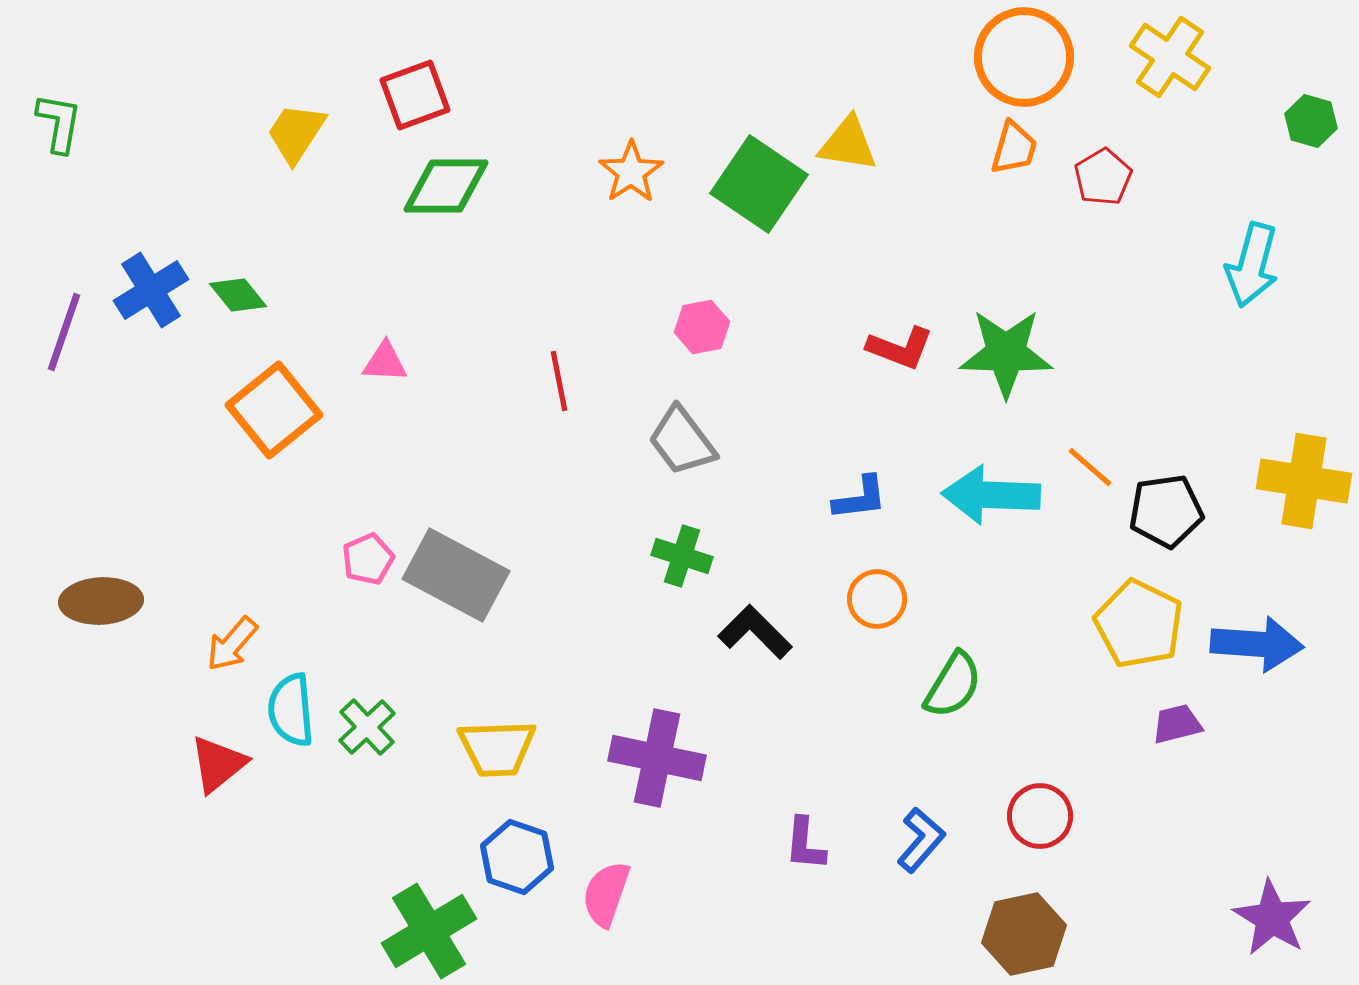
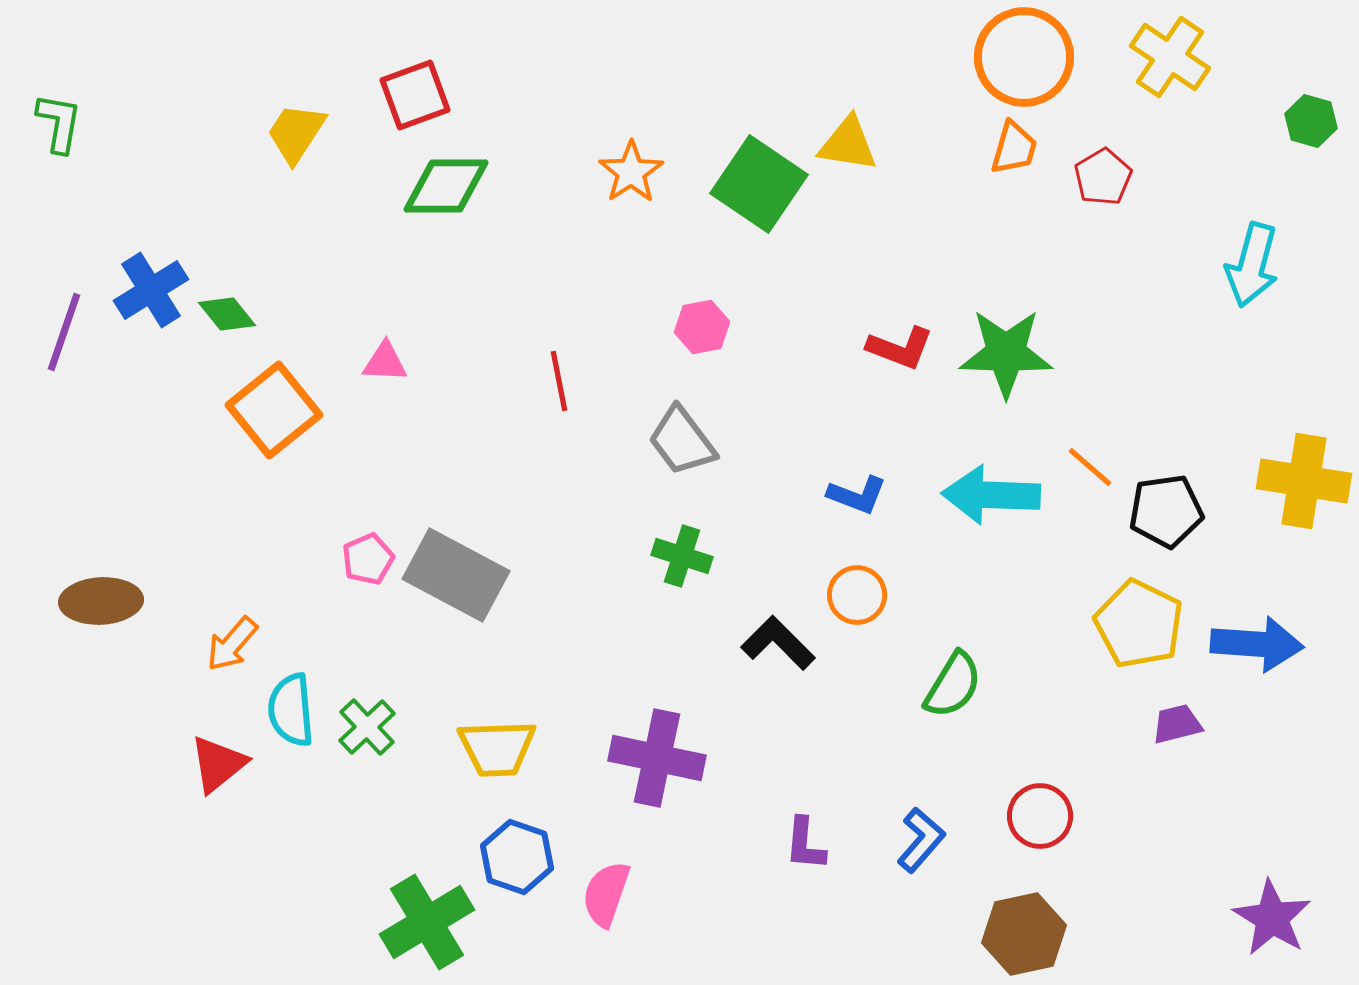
green diamond at (238, 295): moved 11 px left, 19 px down
blue L-shape at (860, 498): moved 3 px left, 3 px up; rotated 28 degrees clockwise
orange circle at (877, 599): moved 20 px left, 4 px up
black L-shape at (755, 632): moved 23 px right, 11 px down
green cross at (429, 931): moved 2 px left, 9 px up
